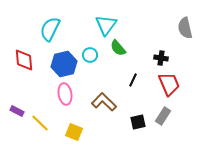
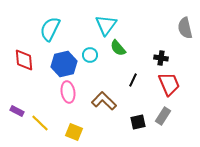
pink ellipse: moved 3 px right, 2 px up
brown L-shape: moved 1 px up
